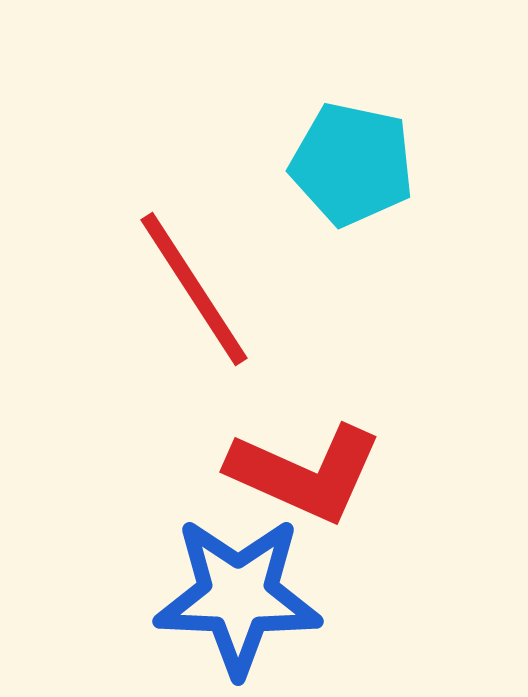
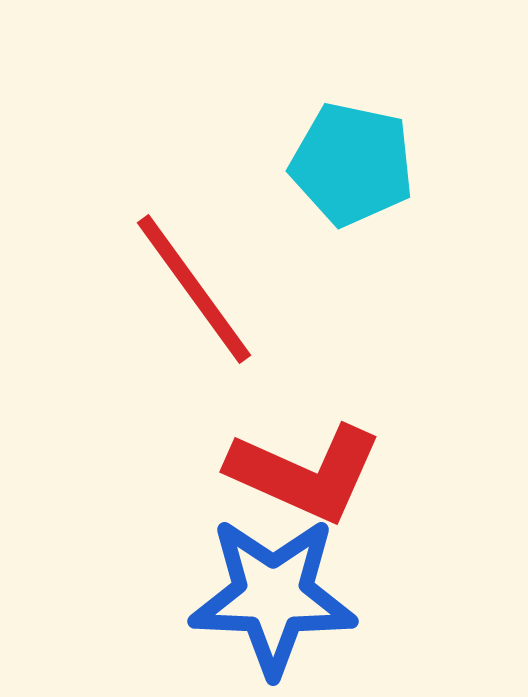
red line: rotated 3 degrees counterclockwise
blue star: moved 35 px right
